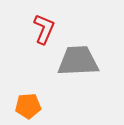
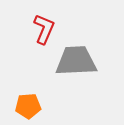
gray trapezoid: moved 2 px left
